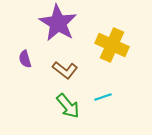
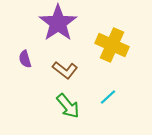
purple star: rotated 6 degrees clockwise
cyan line: moved 5 px right; rotated 24 degrees counterclockwise
